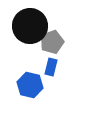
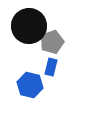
black circle: moved 1 px left
